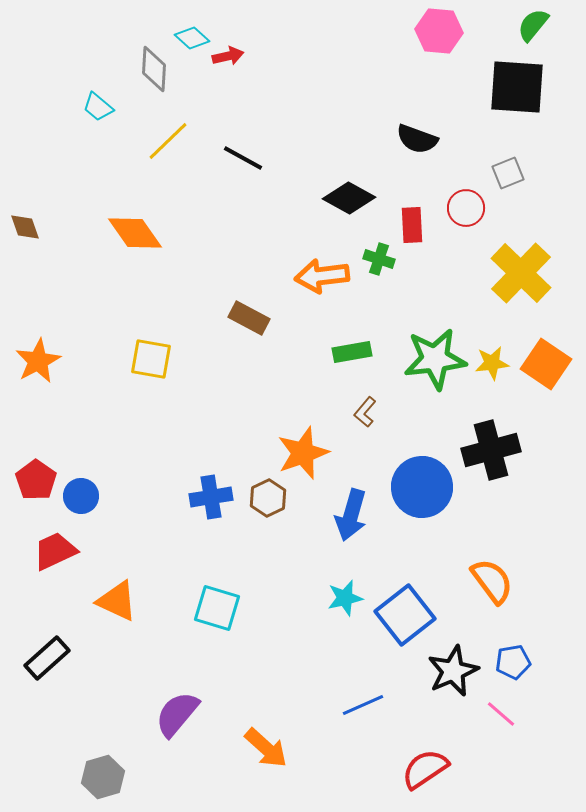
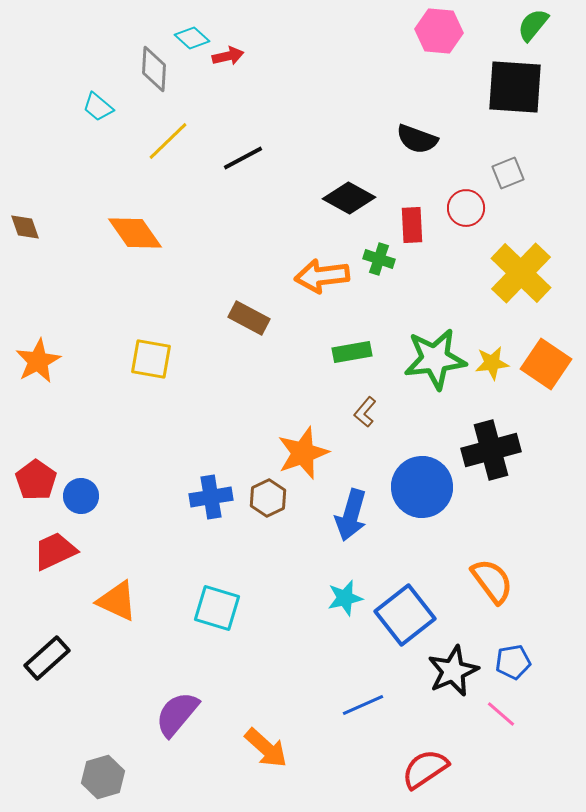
black square at (517, 87): moved 2 px left
black line at (243, 158): rotated 57 degrees counterclockwise
